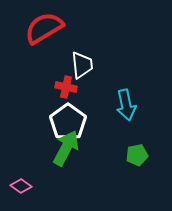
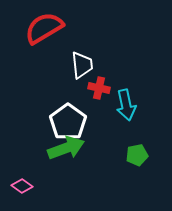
red cross: moved 33 px right, 1 px down
green arrow: rotated 42 degrees clockwise
pink diamond: moved 1 px right
